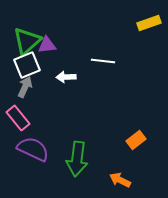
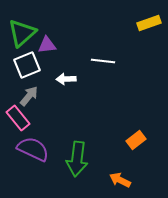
green triangle: moved 5 px left, 8 px up
white arrow: moved 2 px down
gray arrow: moved 4 px right, 9 px down; rotated 15 degrees clockwise
